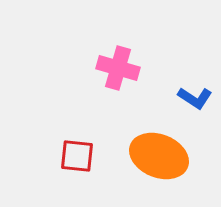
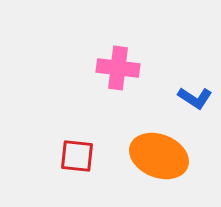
pink cross: rotated 9 degrees counterclockwise
